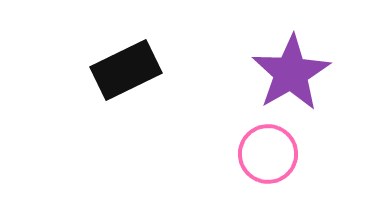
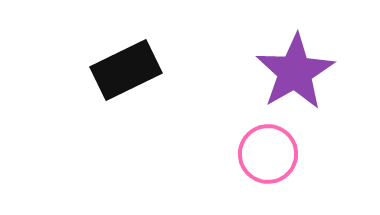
purple star: moved 4 px right, 1 px up
